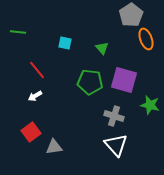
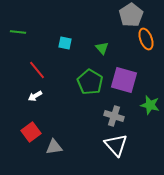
green pentagon: rotated 25 degrees clockwise
